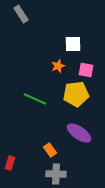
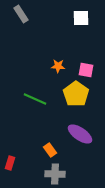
white square: moved 8 px right, 26 px up
orange star: rotated 24 degrees clockwise
yellow pentagon: rotated 30 degrees counterclockwise
purple ellipse: moved 1 px right, 1 px down
gray cross: moved 1 px left
